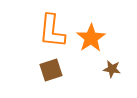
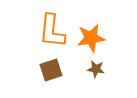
orange star: rotated 24 degrees clockwise
brown star: moved 16 px left
